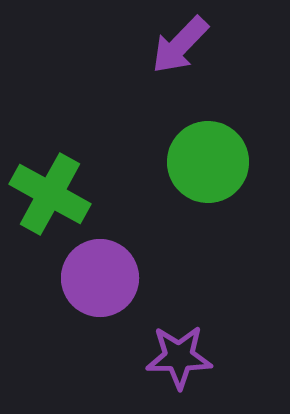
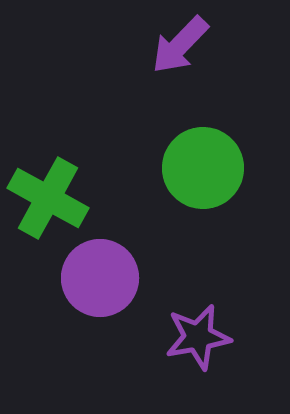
green circle: moved 5 px left, 6 px down
green cross: moved 2 px left, 4 px down
purple star: moved 19 px right, 20 px up; rotated 10 degrees counterclockwise
